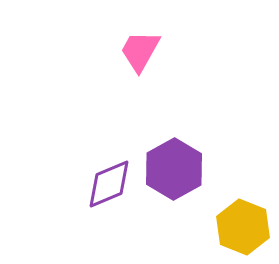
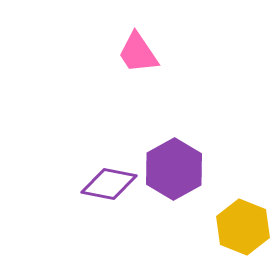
pink trapezoid: moved 2 px left, 2 px down; rotated 63 degrees counterclockwise
purple diamond: rotated 34 degrees clockwise
